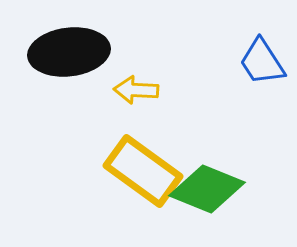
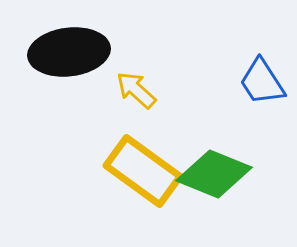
blue trapezoid: moved 20 px down
yellow arrow: rotated 39 degrees clockwise
green diamond: moved 7 px right, 15 px up
